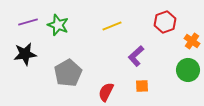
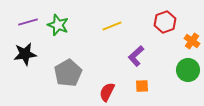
red semicircle: moved 1 px right
